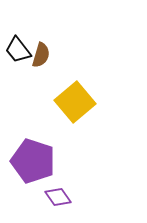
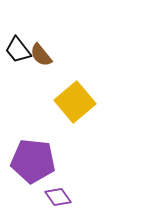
brown semicircle: rotated 125 degrees clockwise
purple pentagon: rotated 12 degrees counterclockwise
